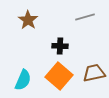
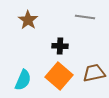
gray line: rotated 24 degrees clockwise
